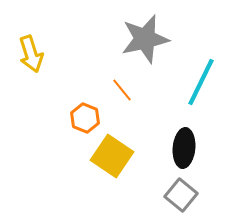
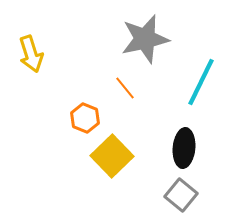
orange line: moved 3 px right, 2 px up
yellow square: rotated 12 degrees clockwise
